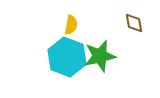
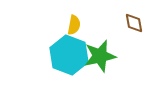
yellow semicircle: moved 3 px right
cyan hexagon: moved 2 px right, 2 px up
